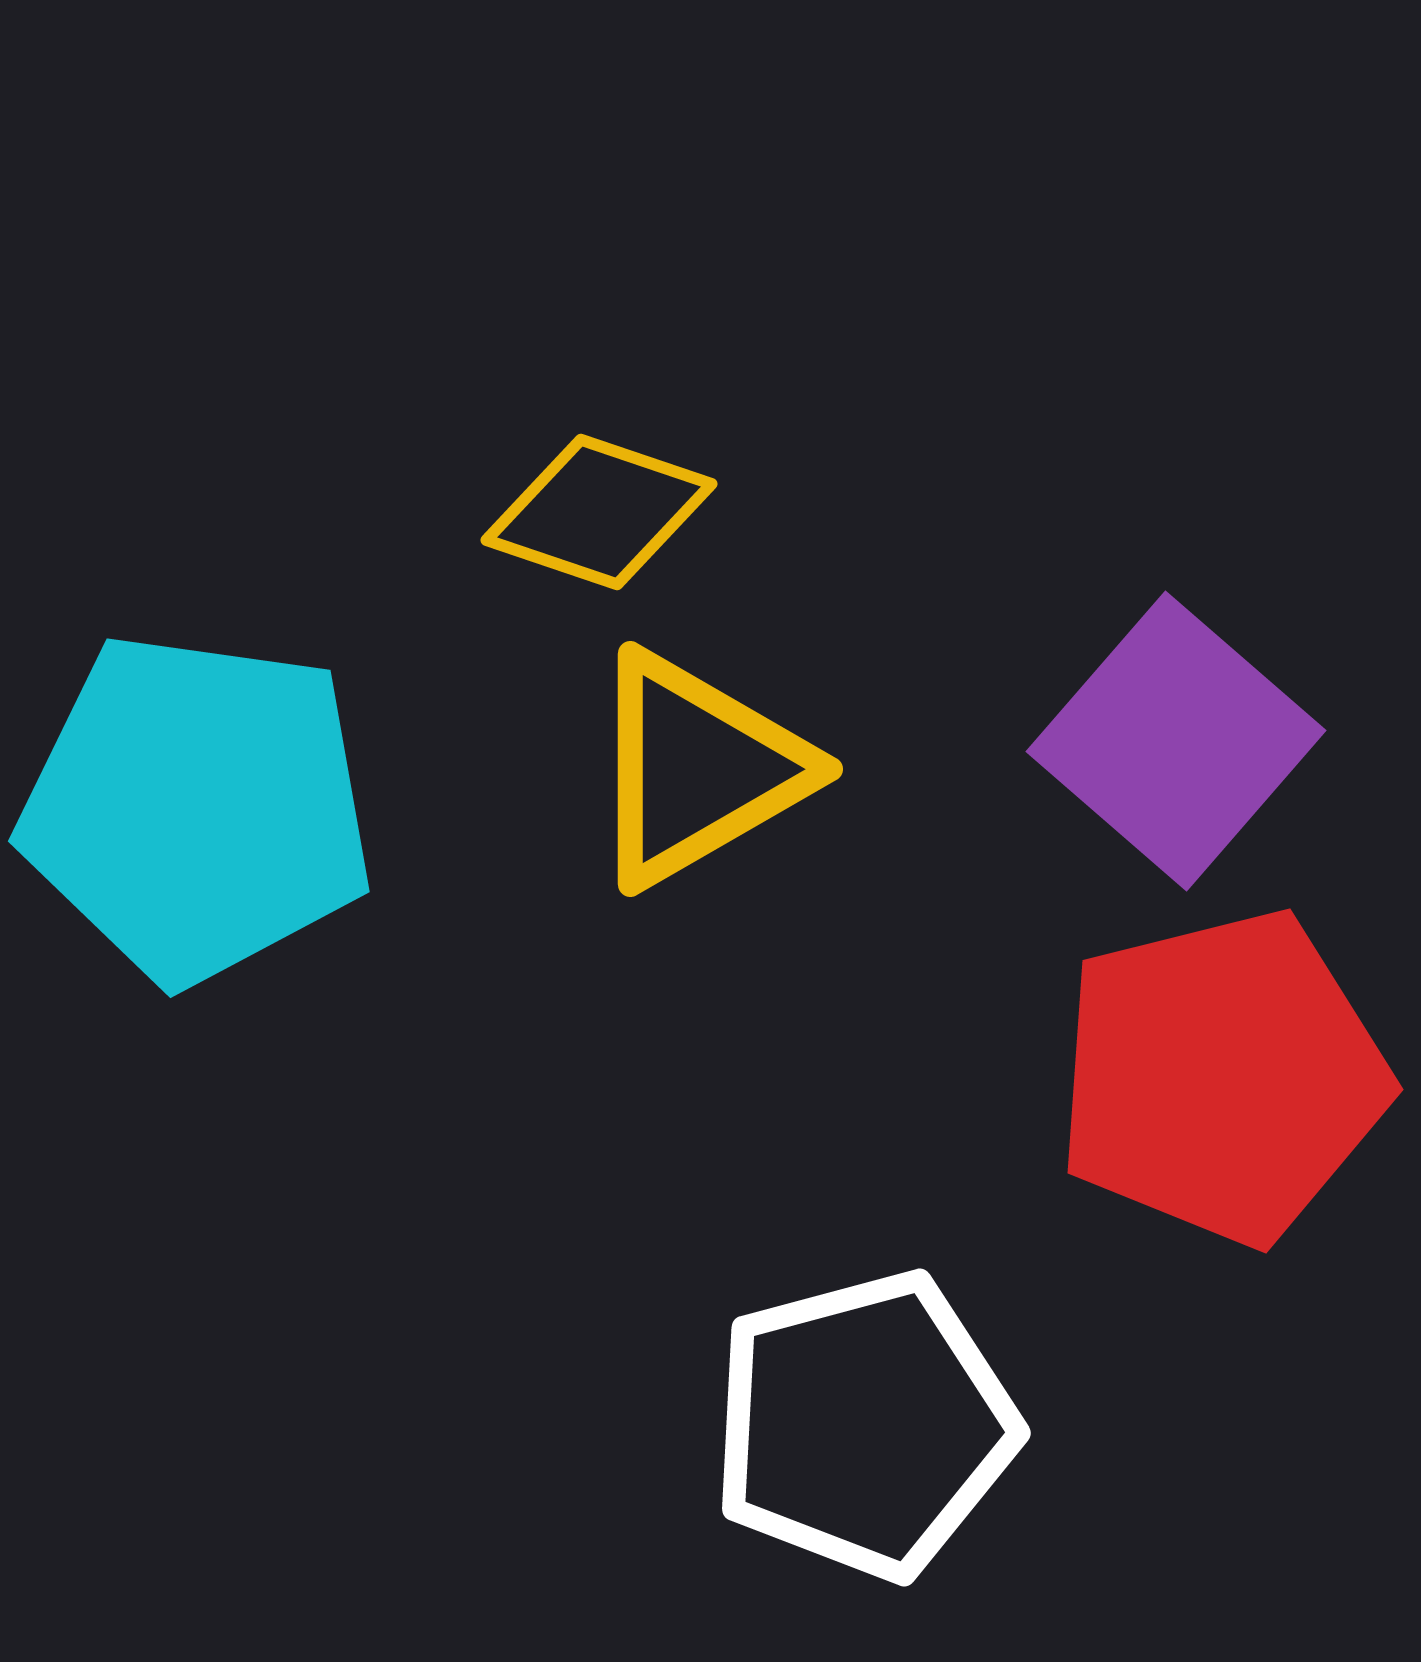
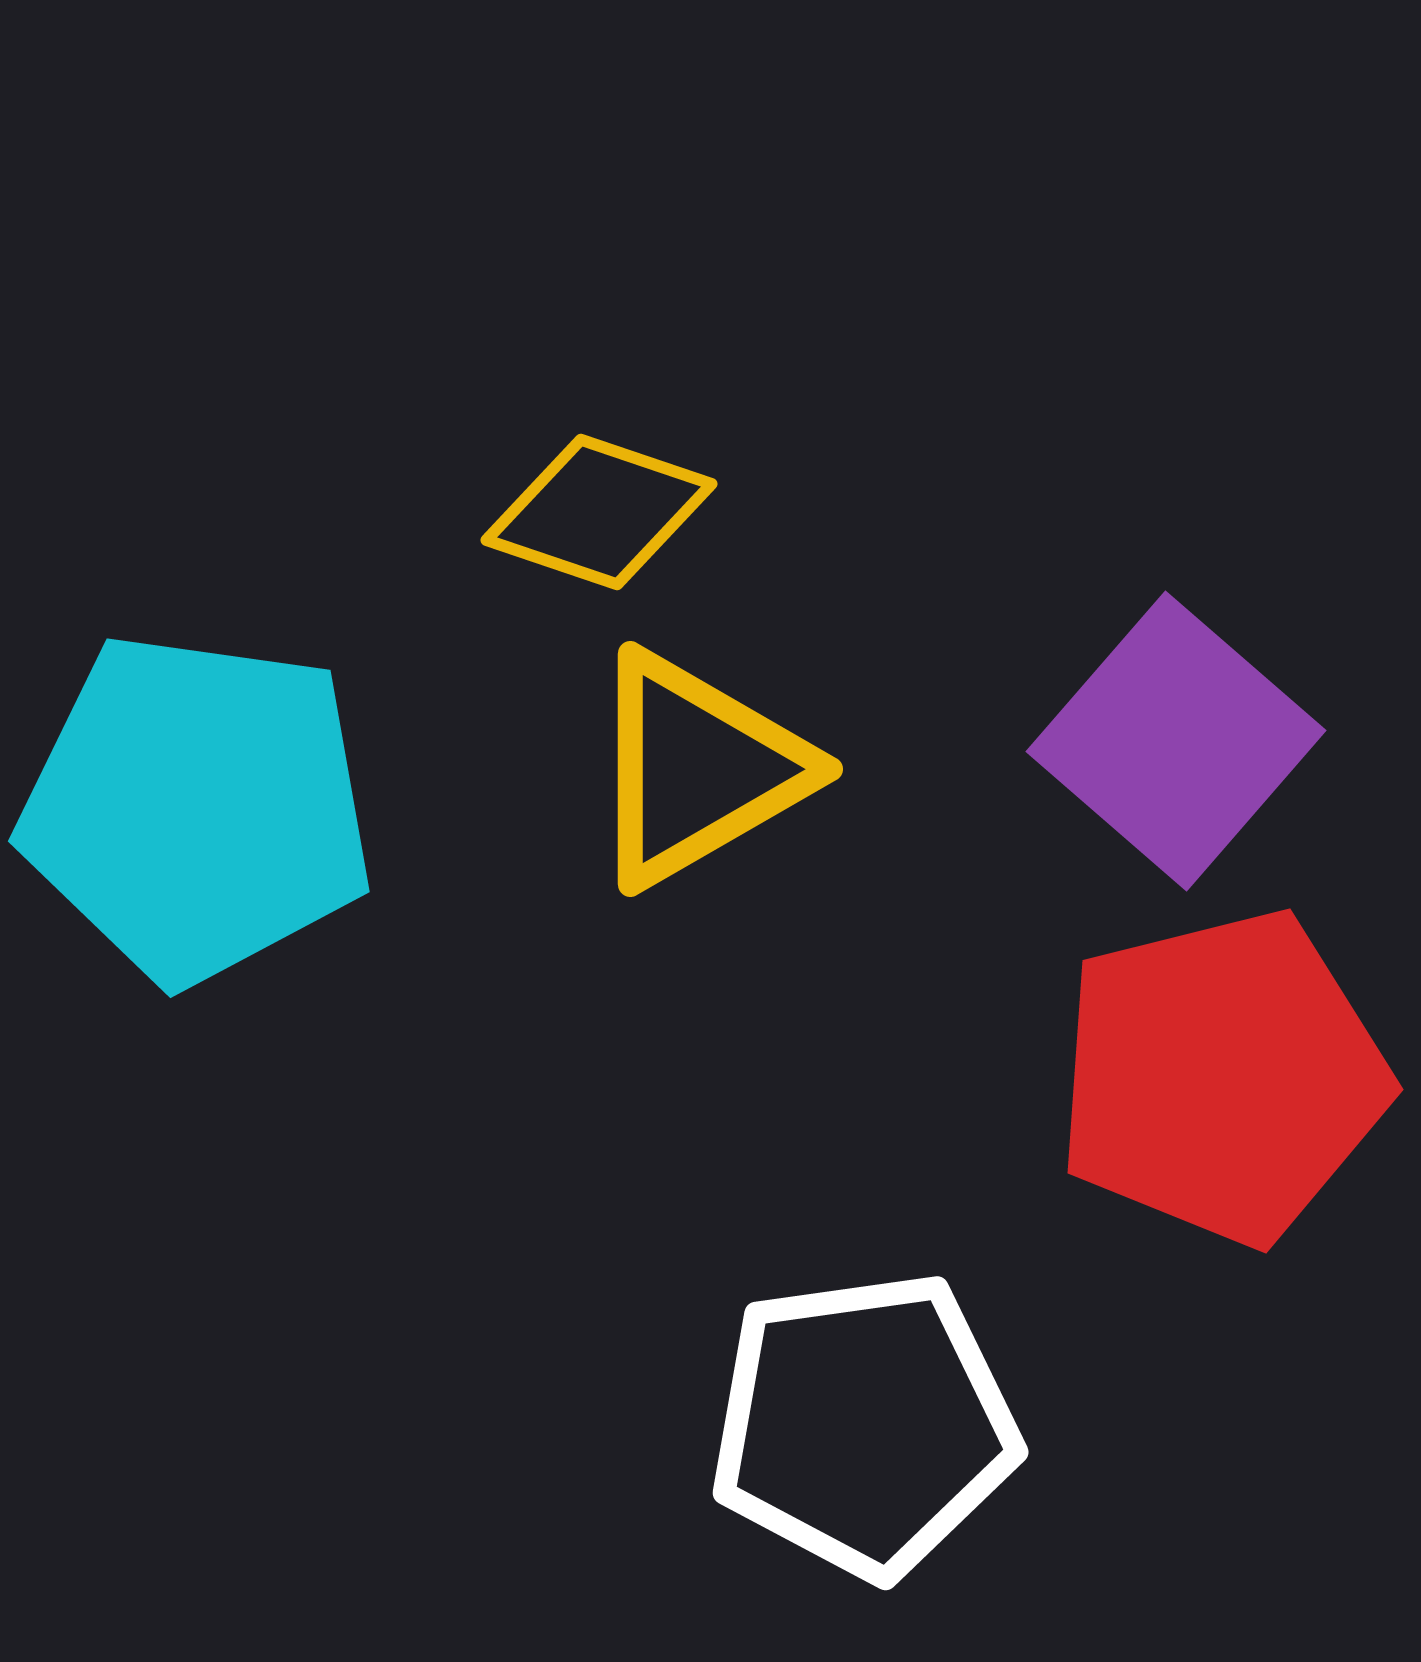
white pentagon: rotated 7 degrees clockwise
